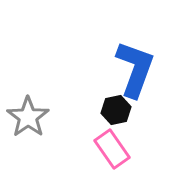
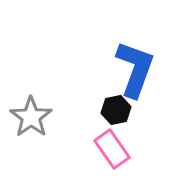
gray star: moved 3 px right
